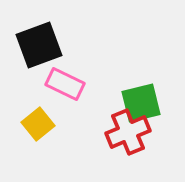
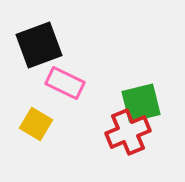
pink rectangle: moved 1 px up
yellow square: moved 2 px left; rotated 20 degrees counterclockwise
